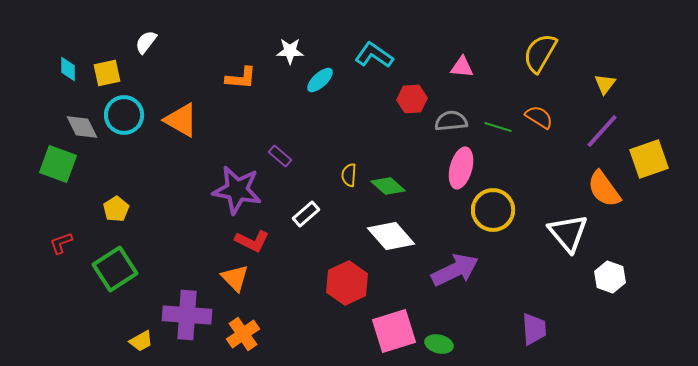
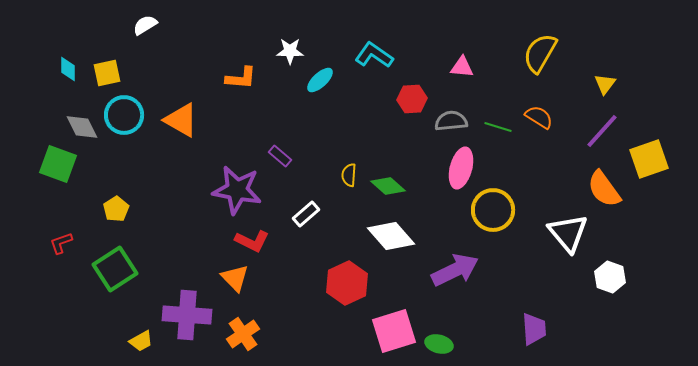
white semicircle at (146, 42): moved 1 px left, 17 px up; rotated 20 degrees clockwise
